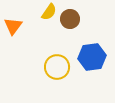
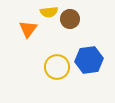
yellow semicircle: rotated 48 degrees clockwise
orange triangle: moved 15 px right, 3 px down
blue hexagon: moved 3 px left, 3 px down
